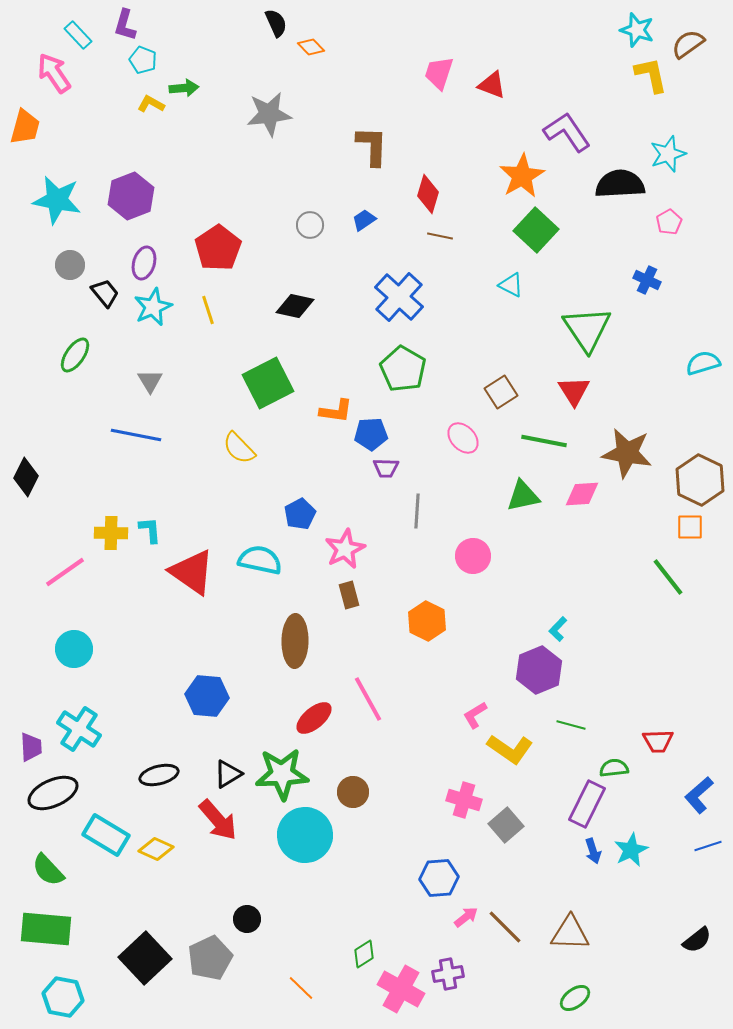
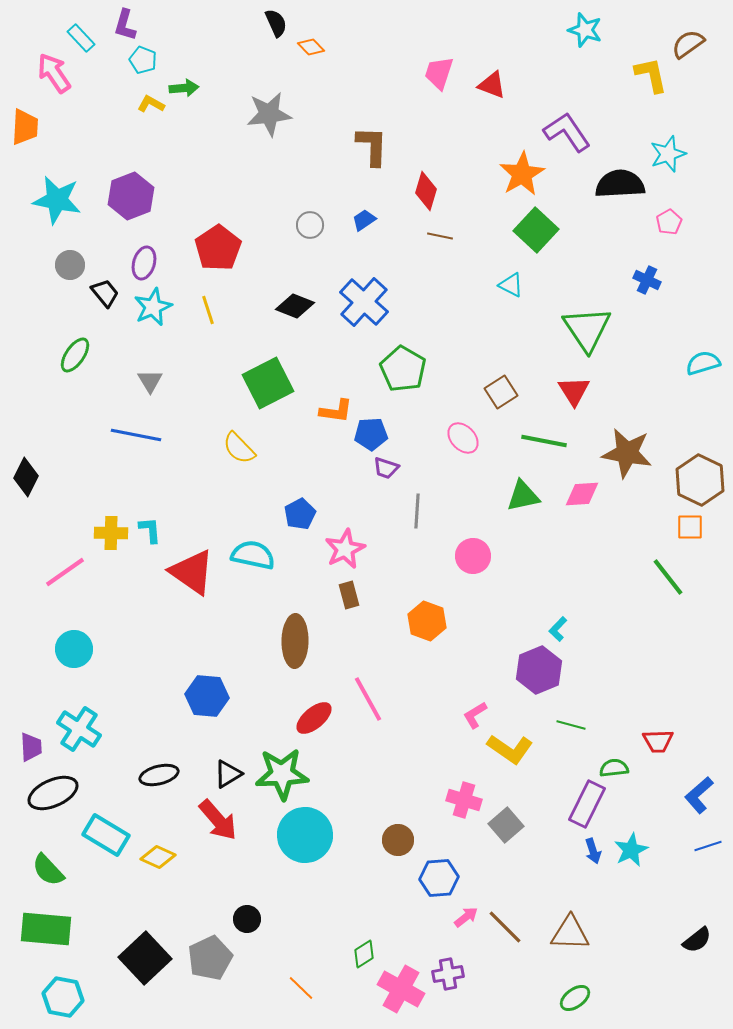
cyan star at (637, 30): moved 52 px left
cyan rectangle at (78, 35): moved 3 px right, 3 px down
orange trapezoid at (25, 127): rotated 12 degrees counterclockwise
orange star at (522, 176): moved 2 px up
red diamond at (428, 194): moved 2 px left, 3 px up
blue cross at (399, 297): moved 35 px left, 5 px down
black diamond at (295, 306): rotated 9 degrees clockwise
purple trapezoid at (386, 468): rotated 16 degrees clockwise
cyan semicircle at (260, 560): moved 7 px left, 5 px up
orange hexagon at (427, 621): rotated 6 degrees counterclockwise
brown circle at (353, 792): moved 45 px right, 48 px down
yellow diamond at (156, 849): moved 2 px right, 8 px down
